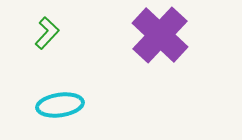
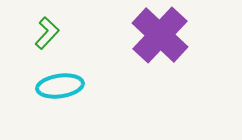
cyan ellipse: moved 19 px up
